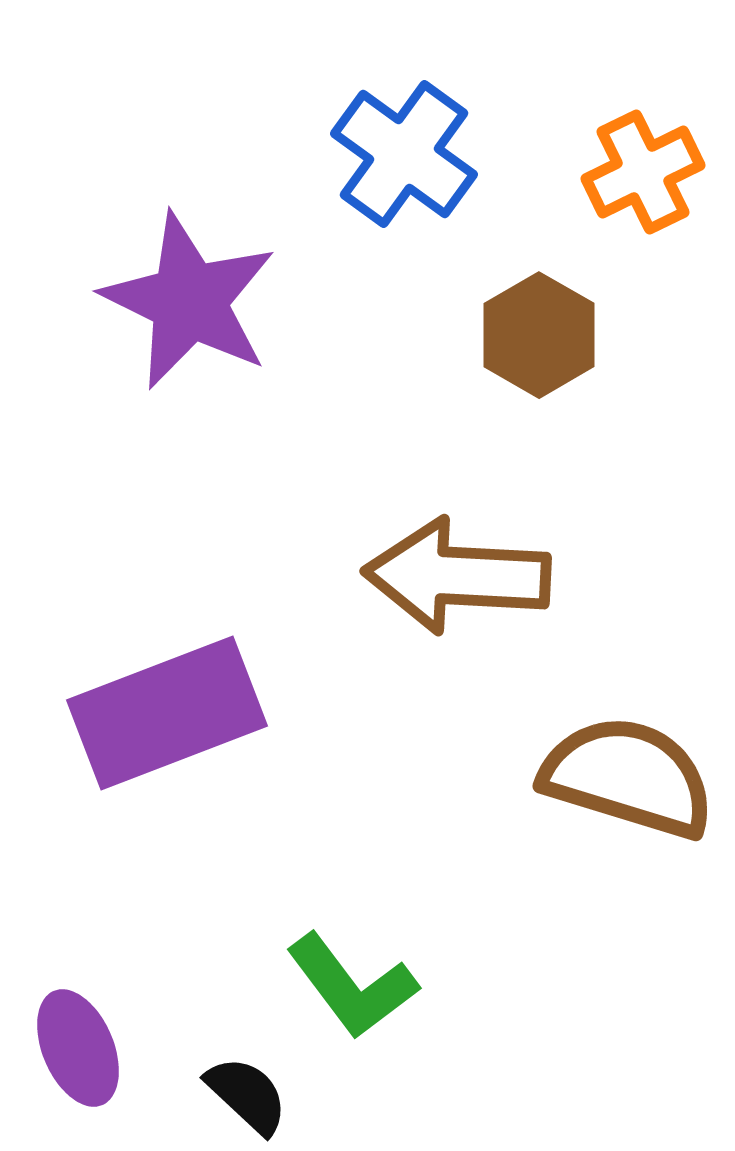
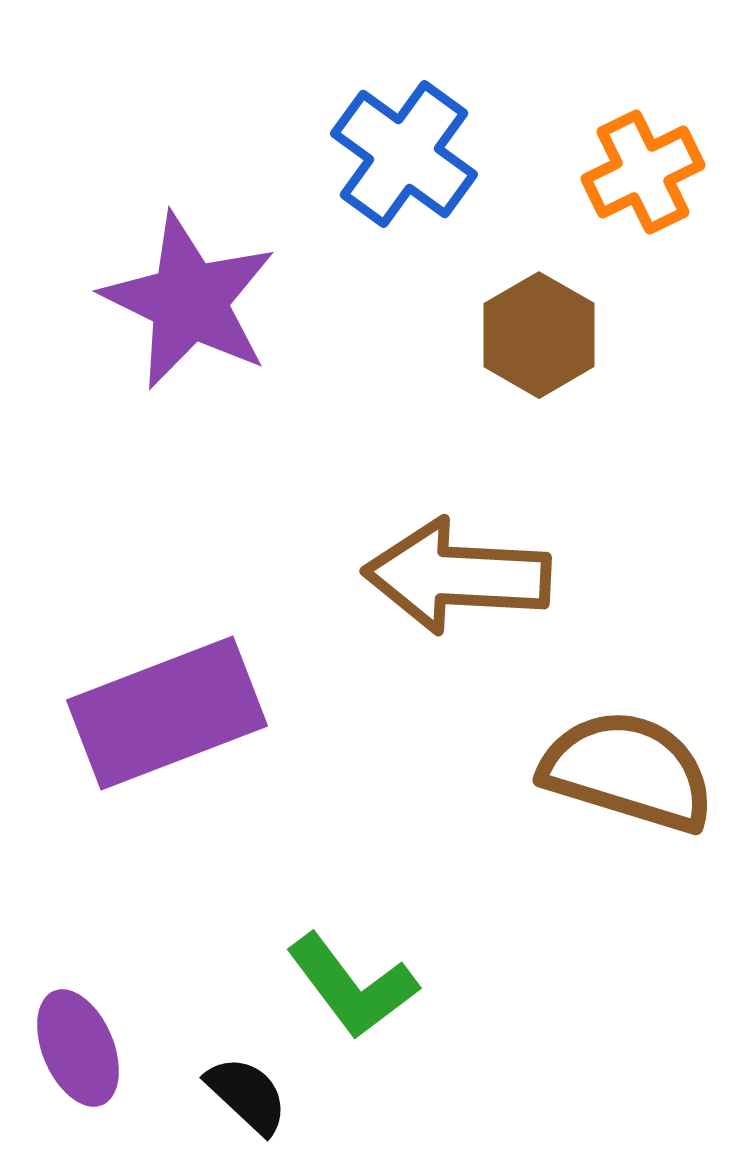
brown semicircle: moved 6 px up
